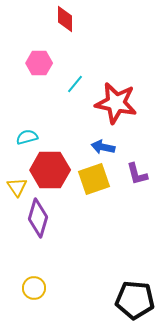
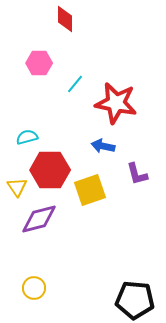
blue arrow: moved 1 px up
yellow square: moved 4 px left, 11 px down
purple diamond: moved 1 px right, 1 px down; rotated 60 degrees clockwise
